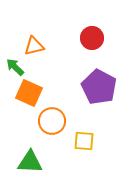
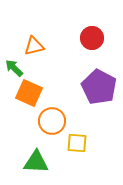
green arrow: moved 1 px left, 1 px down
yellow square: moved 7 px left, 2 px down
green triangle: moved 6 px right
